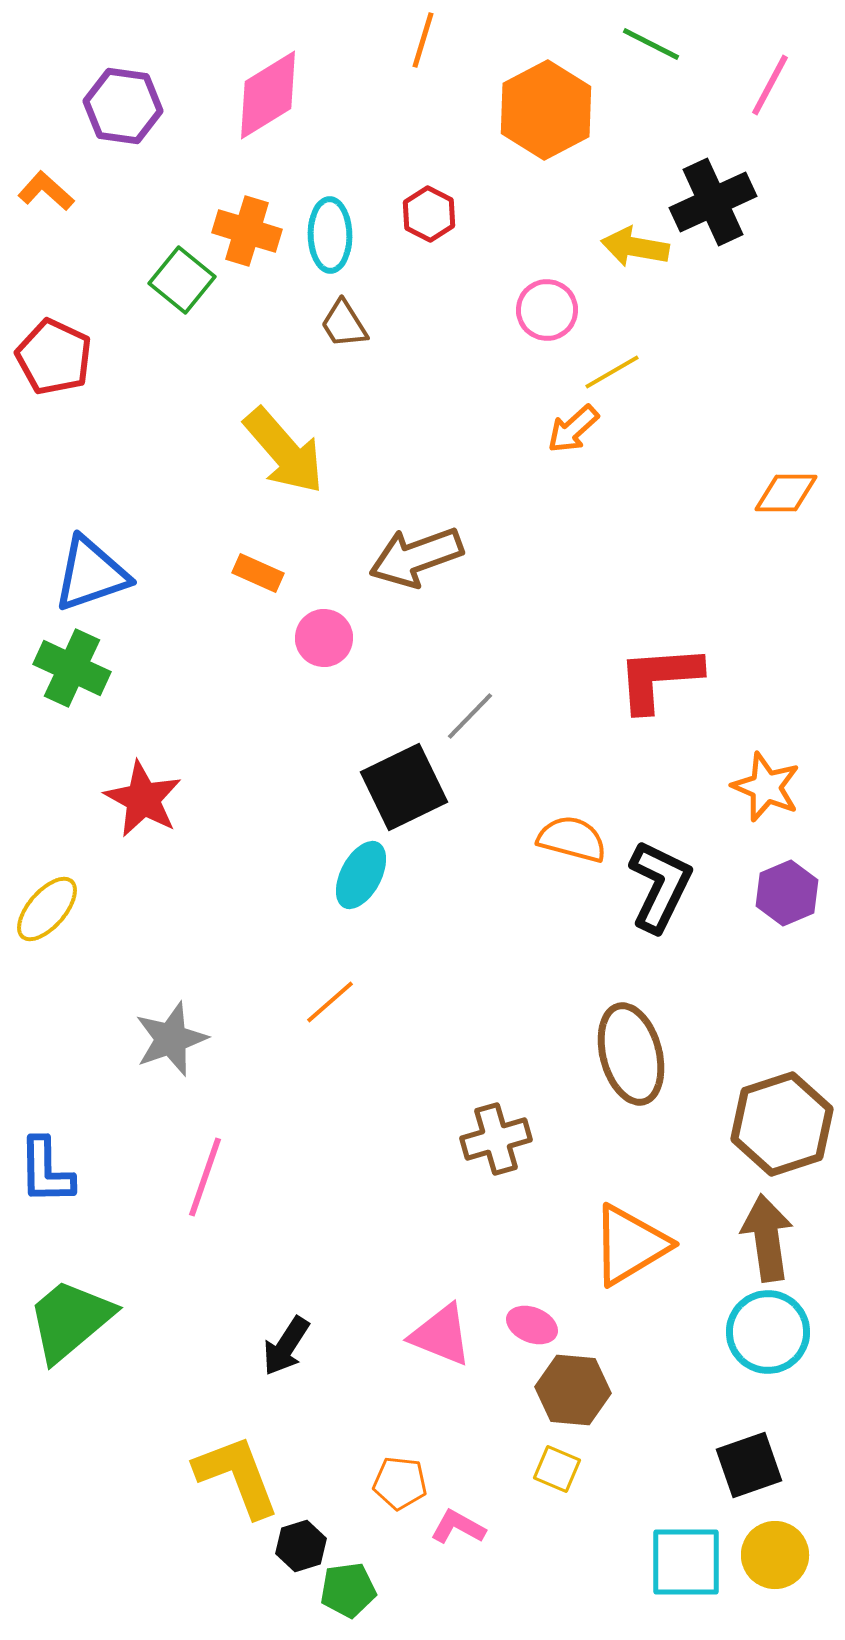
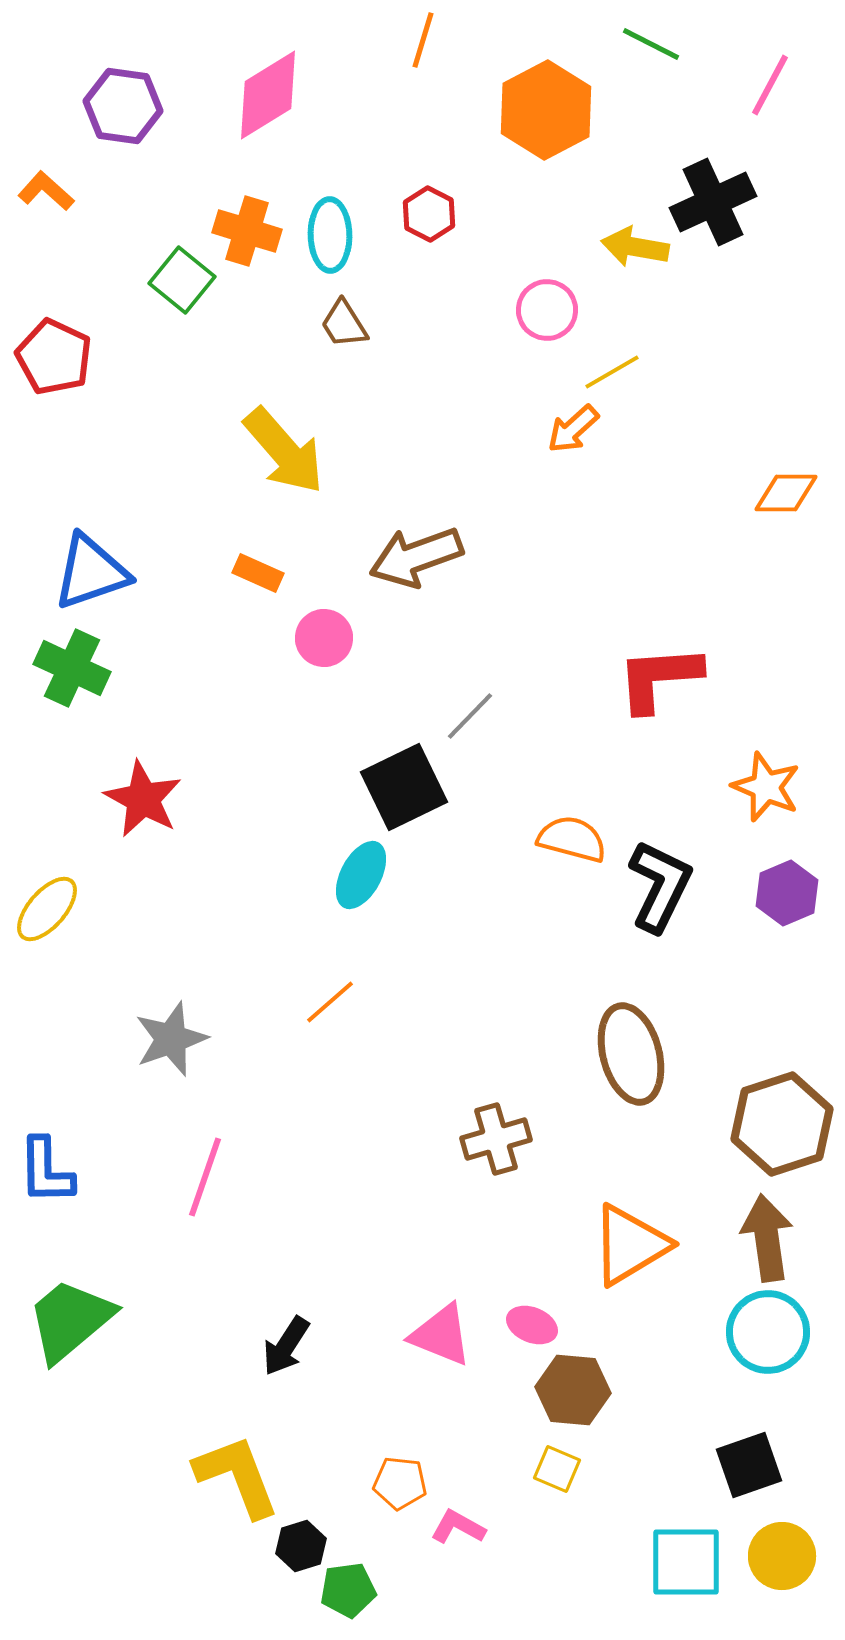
blue triangle at (91, 574): moved 2 px up
yellow circle at (775, 1555): moved 7 px right, 1 px down
